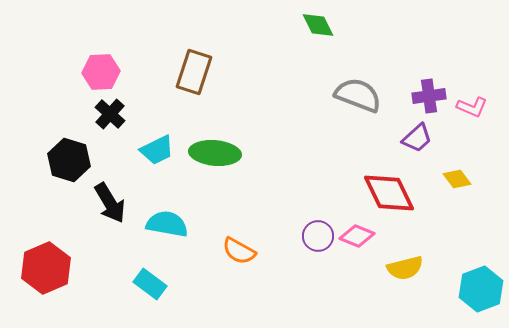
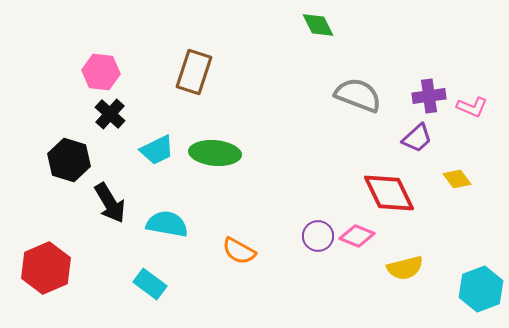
pink hexagon: rotated 9 degrees clockwise
